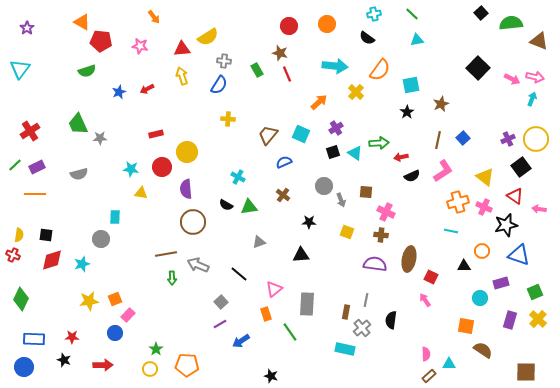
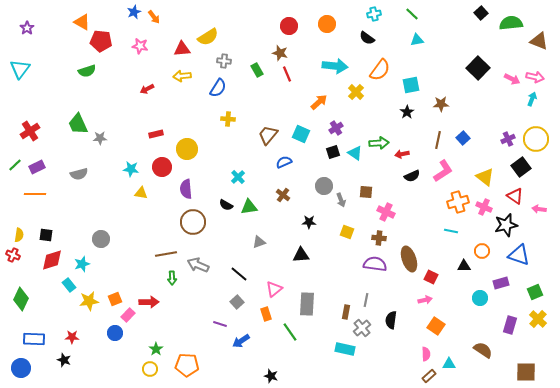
yellow arrow at (182, 76): rotated 78 degrees counterclockwise
blue semicircle at (219, 85): moved 1 px left, 3 px down
blue star at (119, 92): moved 15 px right, 80 px up
brown star at (441, 104): rotated 21 degrees clockwise
yellow circle at (187, 152): moved 3 px up
red arrow at (401, 157): moved 1 px right, 3 px up
cyan cross at (238, 177): rotated 16 degrees clockwise
cyan rectangle at (115, 217): moved 46 px left, 68 px down; rotated 40 degrees counterclockwise
brown cross at (381, 235): moved 2 px left, 3 px down
brown ellipse at (409, 259): rotated 30 degrees counterclockwise
pink arrow at (425, 300): rotated 112 degrees clockwise
gray square at (221, 302): moved 16 px right
purple rectangle at (510, 320): moved 5 px down
purple line at (220, 324): rotated 48 degrees clockwise
orange square at (466, 326): moved 30 px left; rotated 24 degrees clockwise
red arrow at (103, 365): moved 46 px right, 63 px up
blue circle at (24, 367): moved 3 px left, 1 px down
